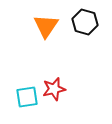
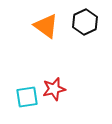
black hexagon: rotated 20 degrees clockwise
orange triangle: rotated 28 degrees counterclockwise
